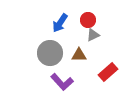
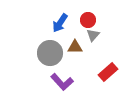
gray triangle: rotated 24 degrees counterclockwise
brown triangle: moved 4 px left, 8 px up
